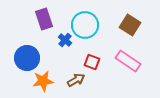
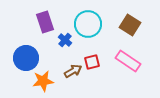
purple rectangle: moved 1 px right, 3 px down
cyan circle: moved 3 px right, 1 px up
blue circle: moved 1 px left
red square: rotated 35 degrees counterclockwise
brown arrow: moved 3 px left, 9 px up
